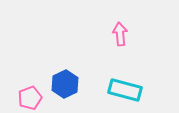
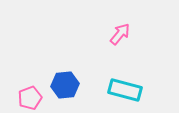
pink arrow: rotated 45 degrees clockwise
blue hexagon: moved 1 px down; rotated 20 degrees clockwise
